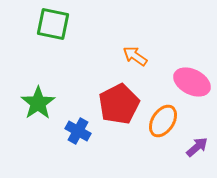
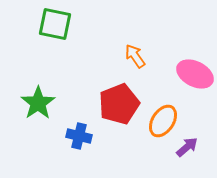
green square: moved 2 px right
orange arrow: rotated 20 degrees clockwise
pink ellipse: moved 3 px right, 8 px up
red pentagon: rotated 6 degrees clockwise
blue cross: moved 1 px right, 5 px down; rotated 15 degrees counterclockwise
purple arrow: moved 10 px left
